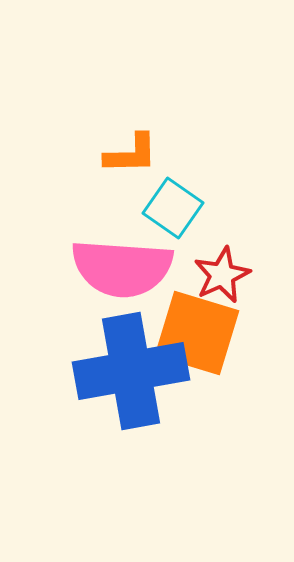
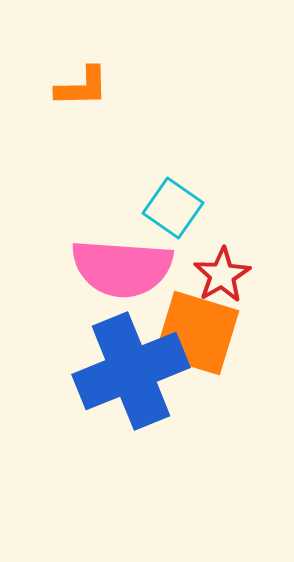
orange L-shape: moved 49 px left, 67 px up
red star: rotated 6 degrees counterclockwise
blue cross: rotated 12 degrees counterclockwise
